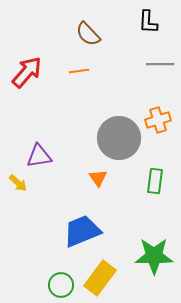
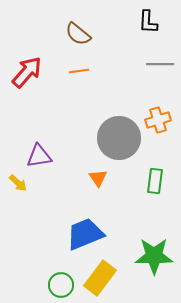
brown semicircle: moved 10 px left; rotated 8 degrees counterclockwise
blue trapezoid: moved 3 px right, 3 px down
